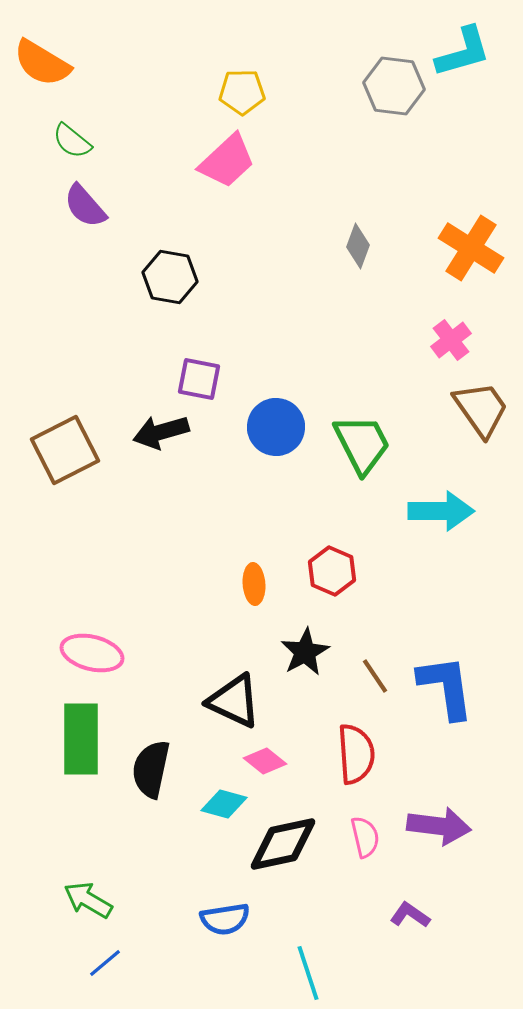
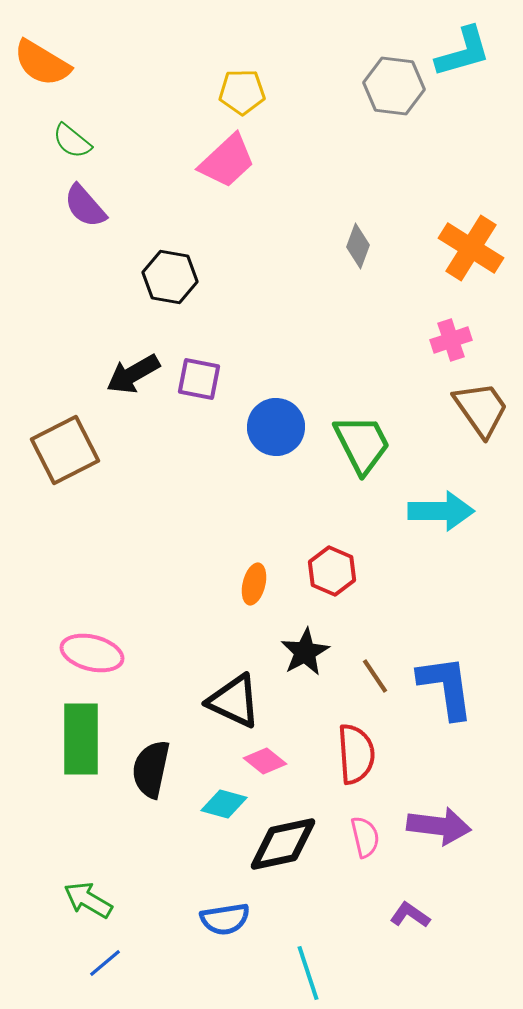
pink cross: rotated 18 degrees clockwise
black arrow: moved 28 px left, 58 px up; rotated 14 degrees counterclockwise
orange ellipse: rotated 18 degrees clockwise
